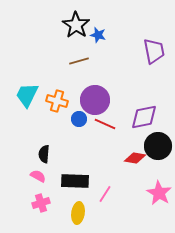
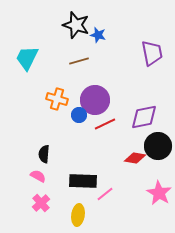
black star: rotated 16 degrees counterclockwise
purple trapezoid: moved 2 px left, 2 px down
cyan trapezoid: moved 37 px up
orange cross: moved 2 px up
blue circle: moved 4 px up
red line: rotated 50 degrees counterclockwise
black rectangle: moved 8 px right
pink line: rotated 18 degrees clockwise
pink cross: rotated 24 degrees counterclockwise
yellow ellipse: moved 2 px down
